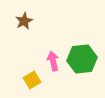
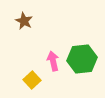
brown star: rotated 18 degrees counterclockwise
yellow square: rotated 12 degrees counterclockwise
